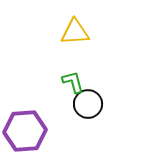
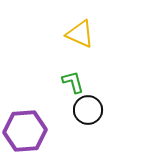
yellow triangle: moved 5 px right, 2 px down; rotated 28 degrees clockwise
black circle: moved 6 px down
